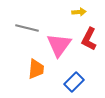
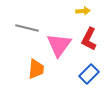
yellow arrow: moved 4 px right, 1 px up
blue rectangle: moved 15 px right, 8 px up
